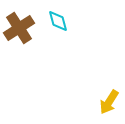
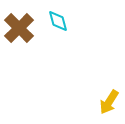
brown cross: rotated 12 degrees counterclockwise
